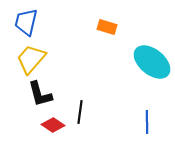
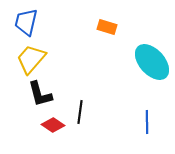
cyan ellipse: rotated 9 degrees clockwise
